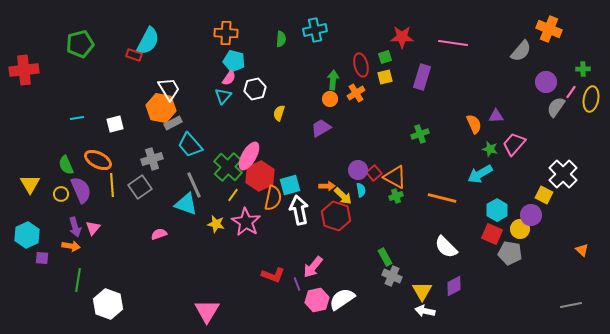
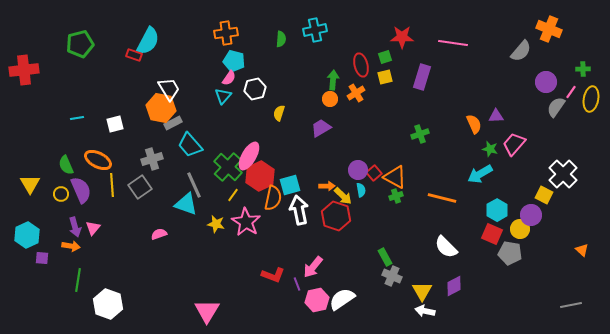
orange cross at (226, 33): rotated 10 degrees counterclockwise
